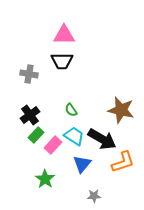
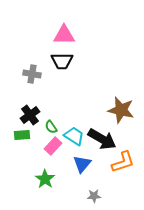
gray cross: moved 3 px right
green semicircle: moved 20 px left, 17 px down
green rectangle: moved 14 px left; rotated 42 degrees clockwise
pink rectangle: moved 1 px down
